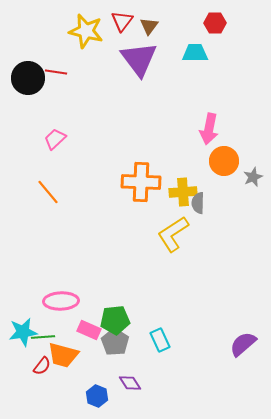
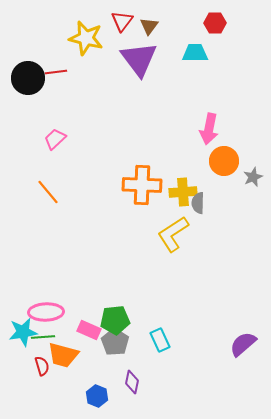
yellow star: moved 7 px down
red line: rotated 15 degrees counterclockwise
orange cross: moved 1 px right, 3 px down
pink ellipse: moved 15 px left, 11 px down
red semicircle: rotated 54 degrees counterclockwise
purple diamond: moved 2 px right, 1 px up; rotated 45 degrees clockwise
